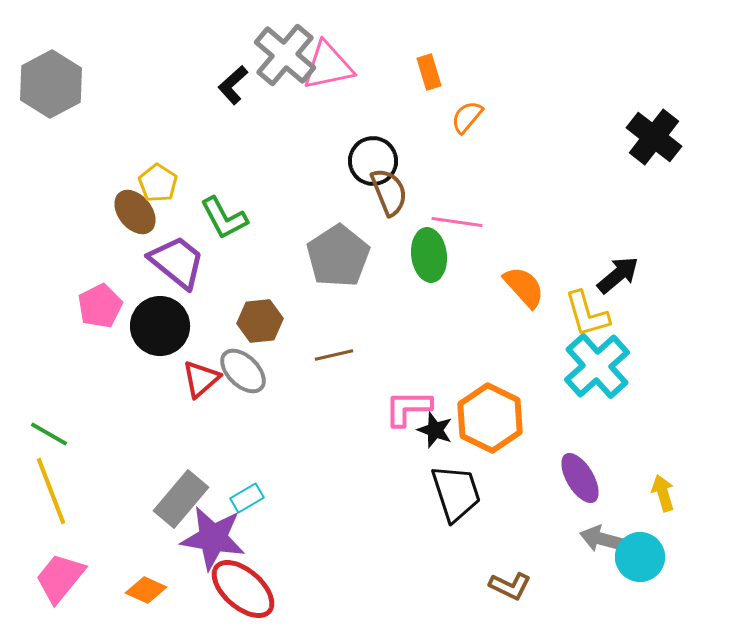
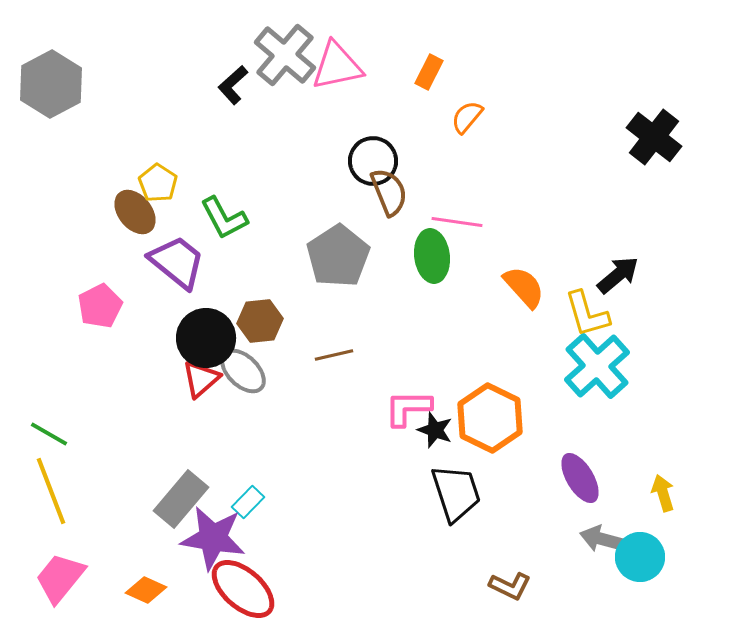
pink triangle at (328, 66): moved 9 px right
orange rectangle at (429, 72): rotated 44 degrees clockwise
green ellipse at (429, 255): moved 3 px right, 1 px down
black circle at (160, 326): moved 46 px right, 12 px down
cyan rectangle at (247, 498): moved 1 px right, 4 px down; rotated 16 degrees counterclockwise
